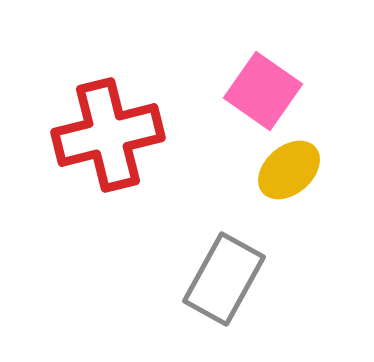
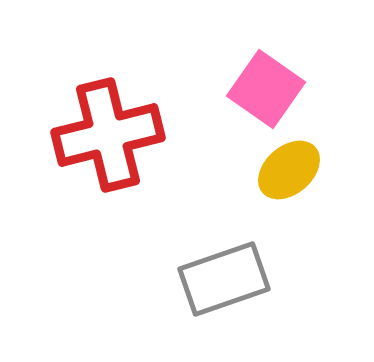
pink square: moved 3 px right, 2 px up
gray rectangle: rotated 42 degrees clockwise
